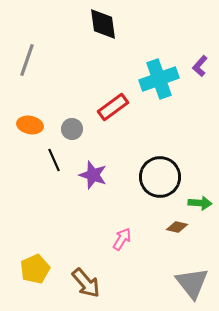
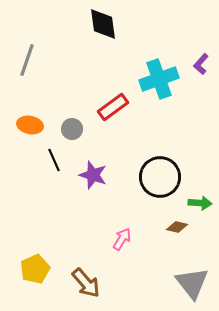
purple L-shape: moved 1 px right, 2 px up
